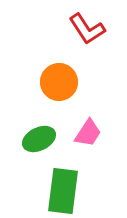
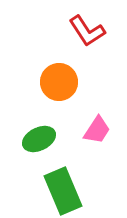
red L-shape: moved 2 px down
pink trapezoid: moved 9 px right, 3 px up
green rectangle: rotated 30 degrees counterclockwise
